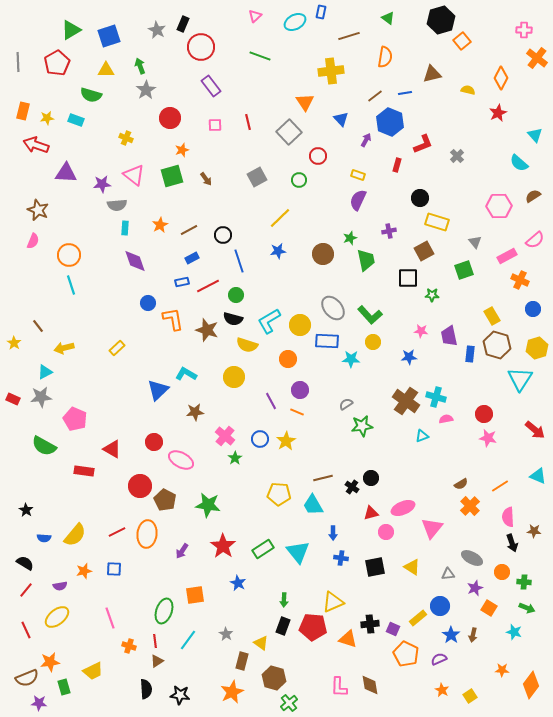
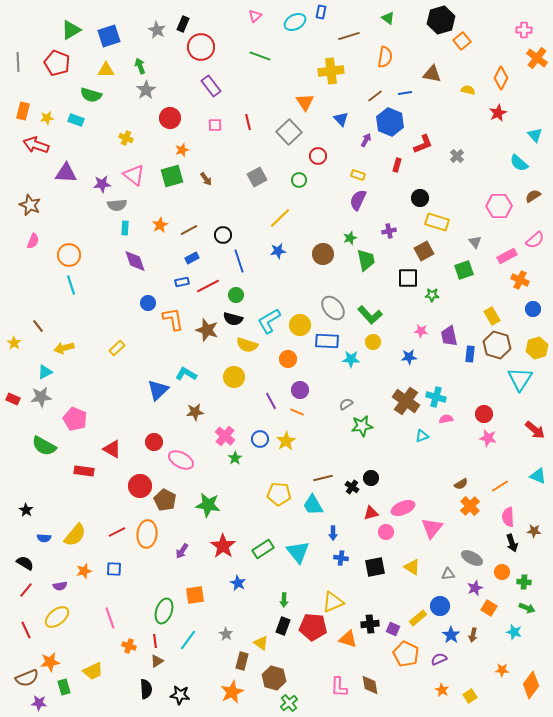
red pentagon at (57, 63): rotated 20 degrees counterclockwise
brown triangle at (432, 74): rotated 24 degrees clockwise
brown star at (38, 210): moved 8 px left, 5 px up
